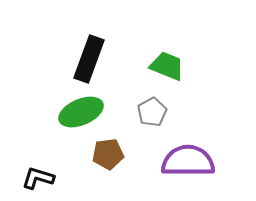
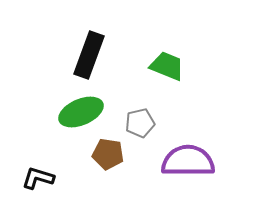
black rectangle: moved 4 px up
gray pentagon: moved 12 px left, 11 px down; rotated 16 degrees clockwise
brown pentagon: rotated 16 degrees clockwise
